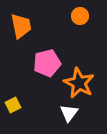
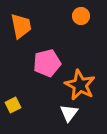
orange circle: moved 1 px right
orange star: moved 1 px right, 2 px down
